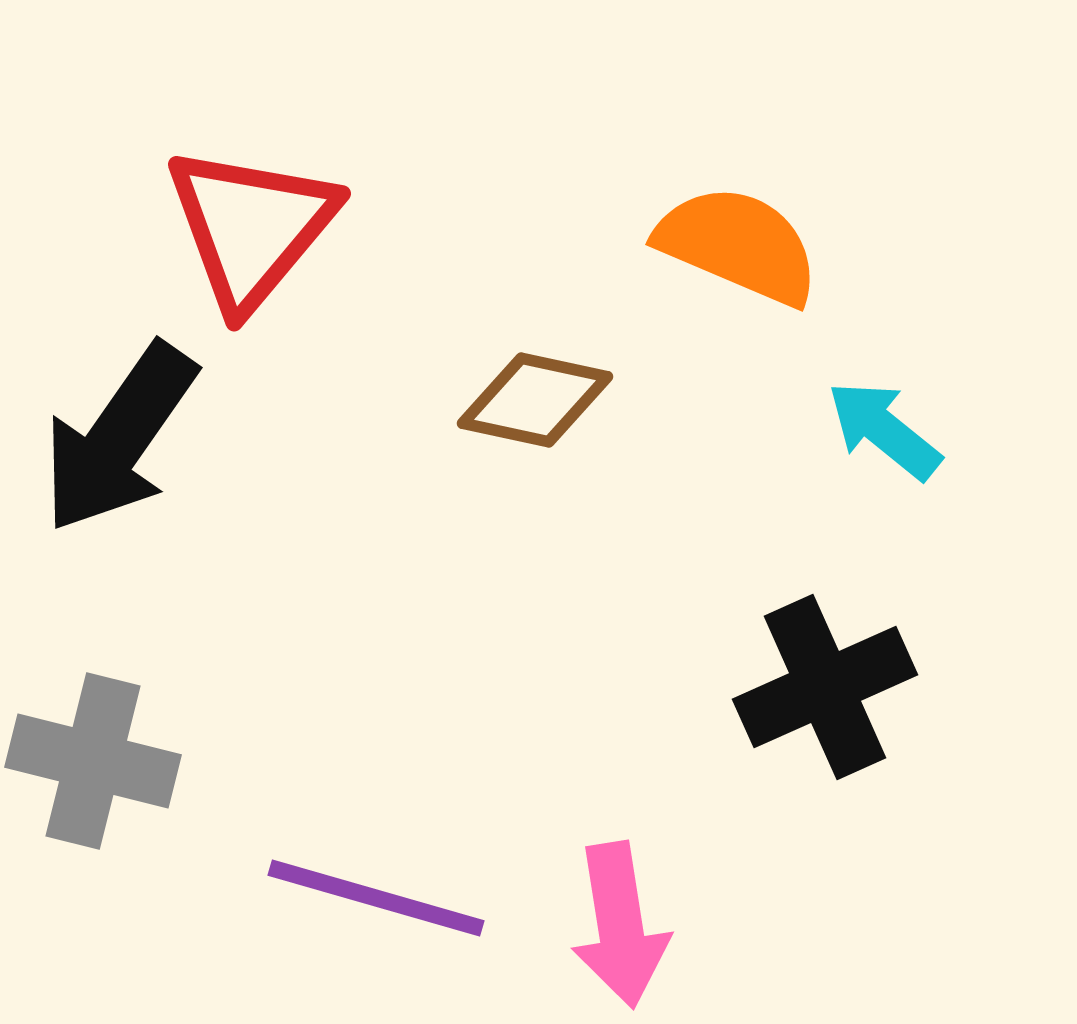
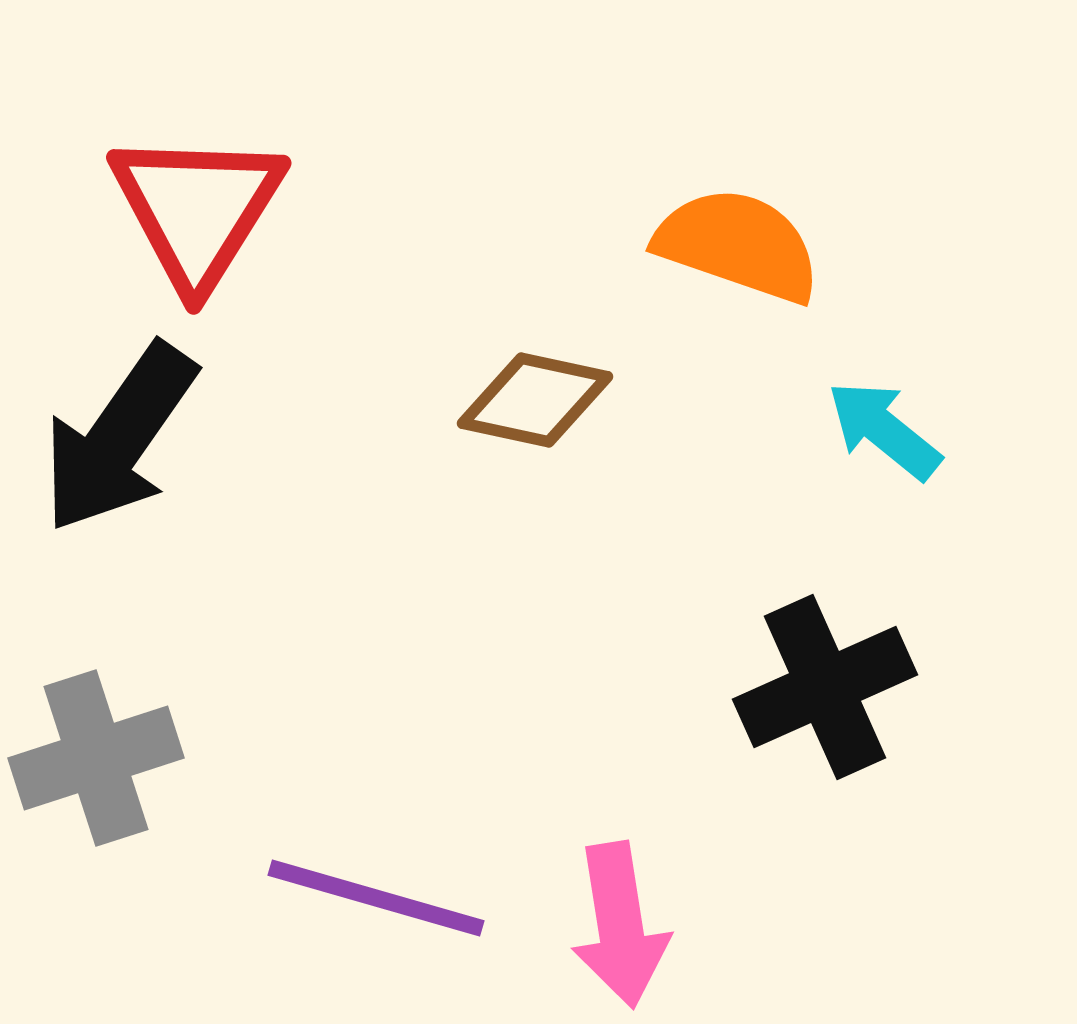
red triangle: moved 54 px left, 18 px up; rotated 8 degrees counterclockwise
orange semicircle: rotated 4 degrees counterclockwise
gray cross: moved 3 px right, 3 px up; rotated 32 degrees counterclockwise
